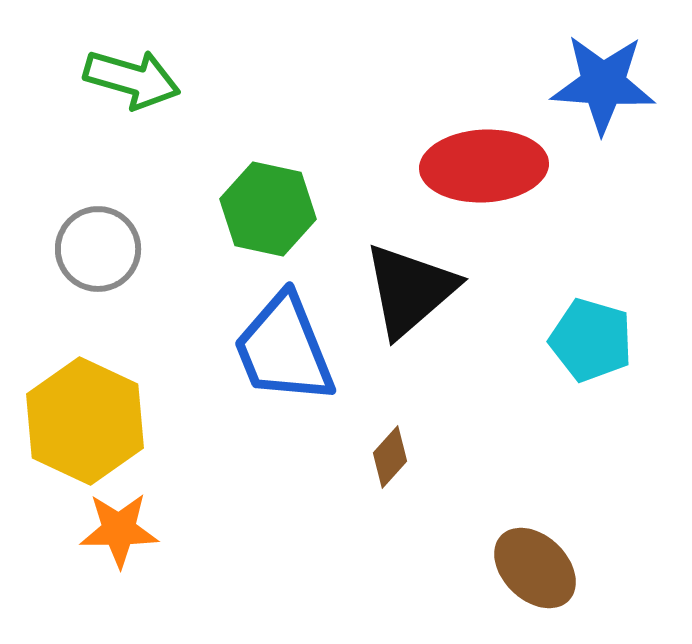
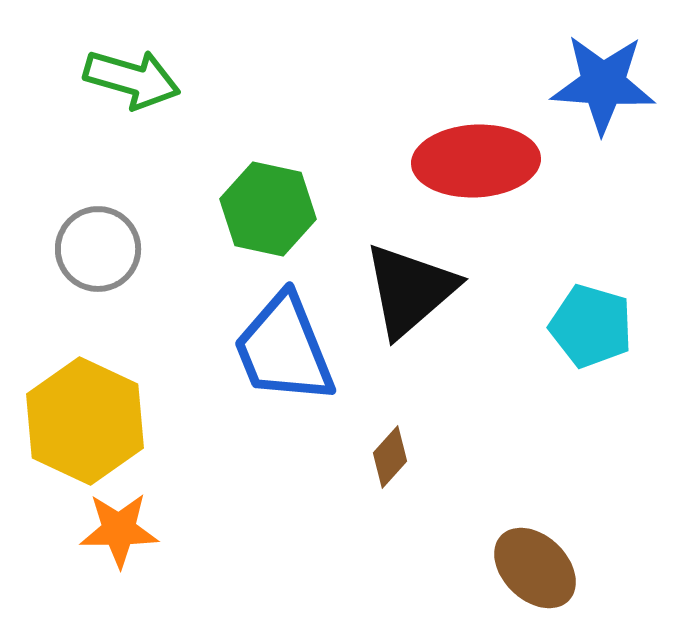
red ellipse: moved 8 px left, 5 px up
cyan pentagon: moved 14 px up
